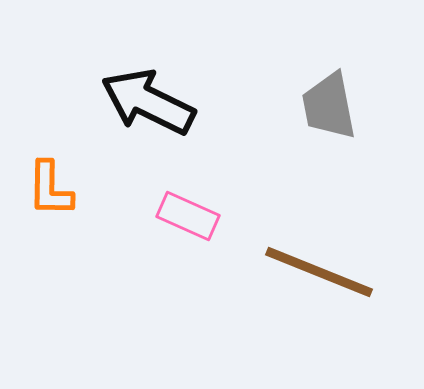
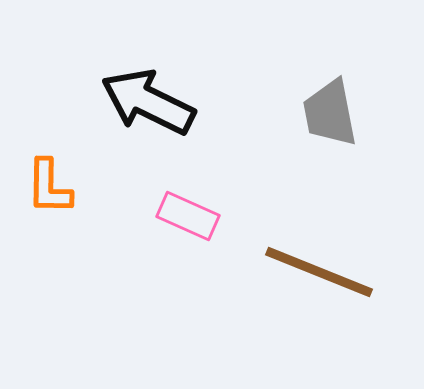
gray trapezoid: moved 1 px right, 7 px down
orange L-shape: moved 1 px left, 2 px up
